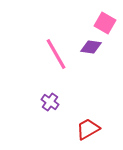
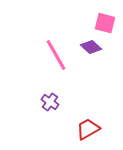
pink square: rotated 15 degrees counterclockwise
purple diamond: rotated 35 degrees clockwise
pink line: moved 1 px down
